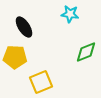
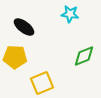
black ellipse: rotated 20 degrees counterclockwise
green diamond: moved 2 px left, 4 px down
yellow square: moved 1 px right, 1 px down
